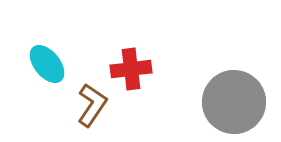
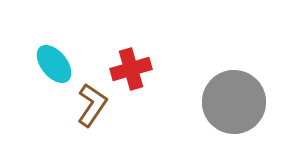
cyan ellipse: moved 7 px right
red cross: rotated 9 degrees counterclockwise
